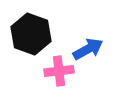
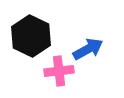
black hexagon: moved 2 px down; rotated 6 degrees clockwise
